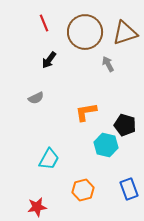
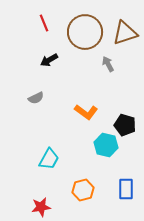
black arrow: rotated 24 degrees clockwise
orange L-shape: rotated 135 degrees counterclockwise
blue rectangle: moved 3 px left; rotated 20 degrees clockwise
red star: moved 4 px right
